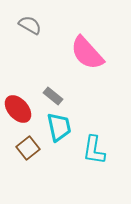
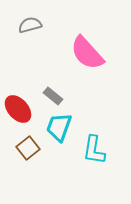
gray semicircle: rotated 45 degrees counterclockwise
cyan trapezoid: rotated 148 degrees counterclockwise
